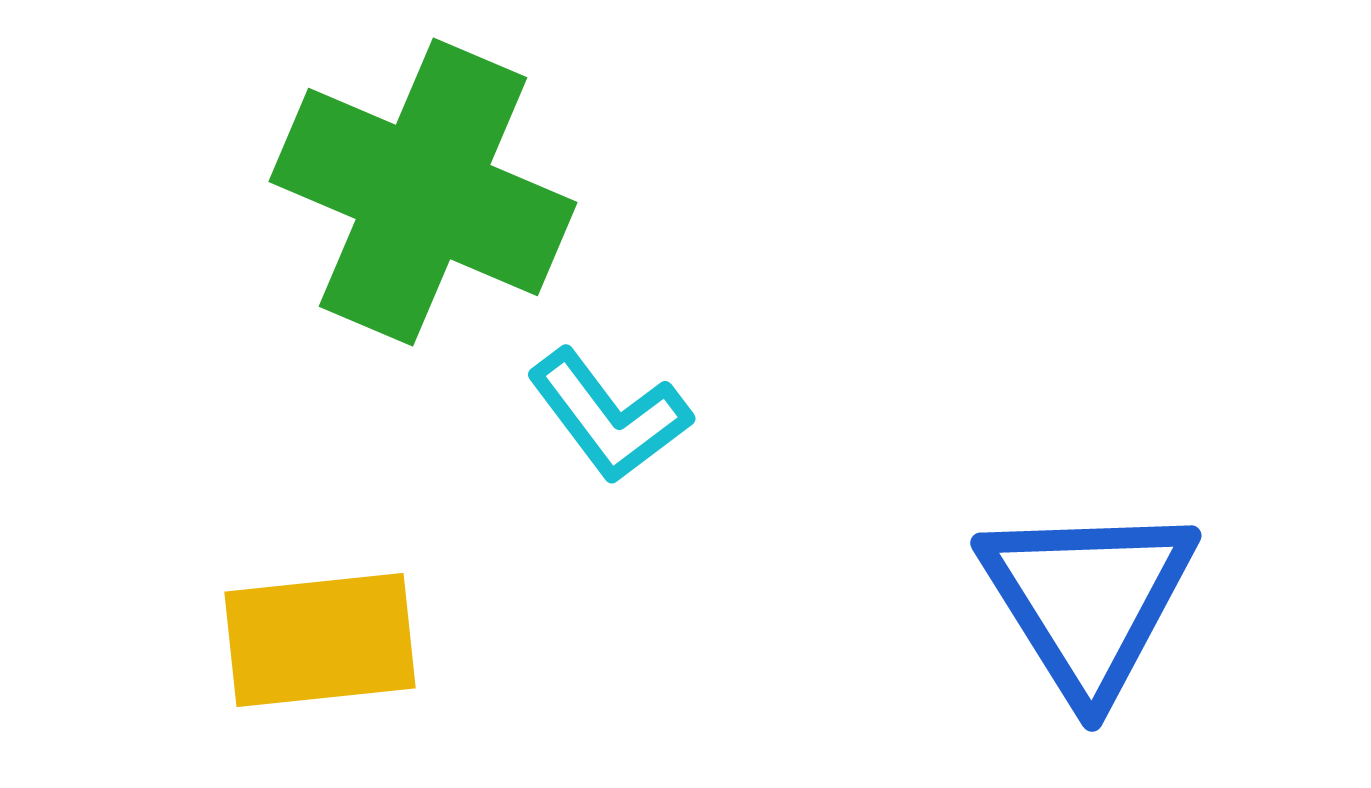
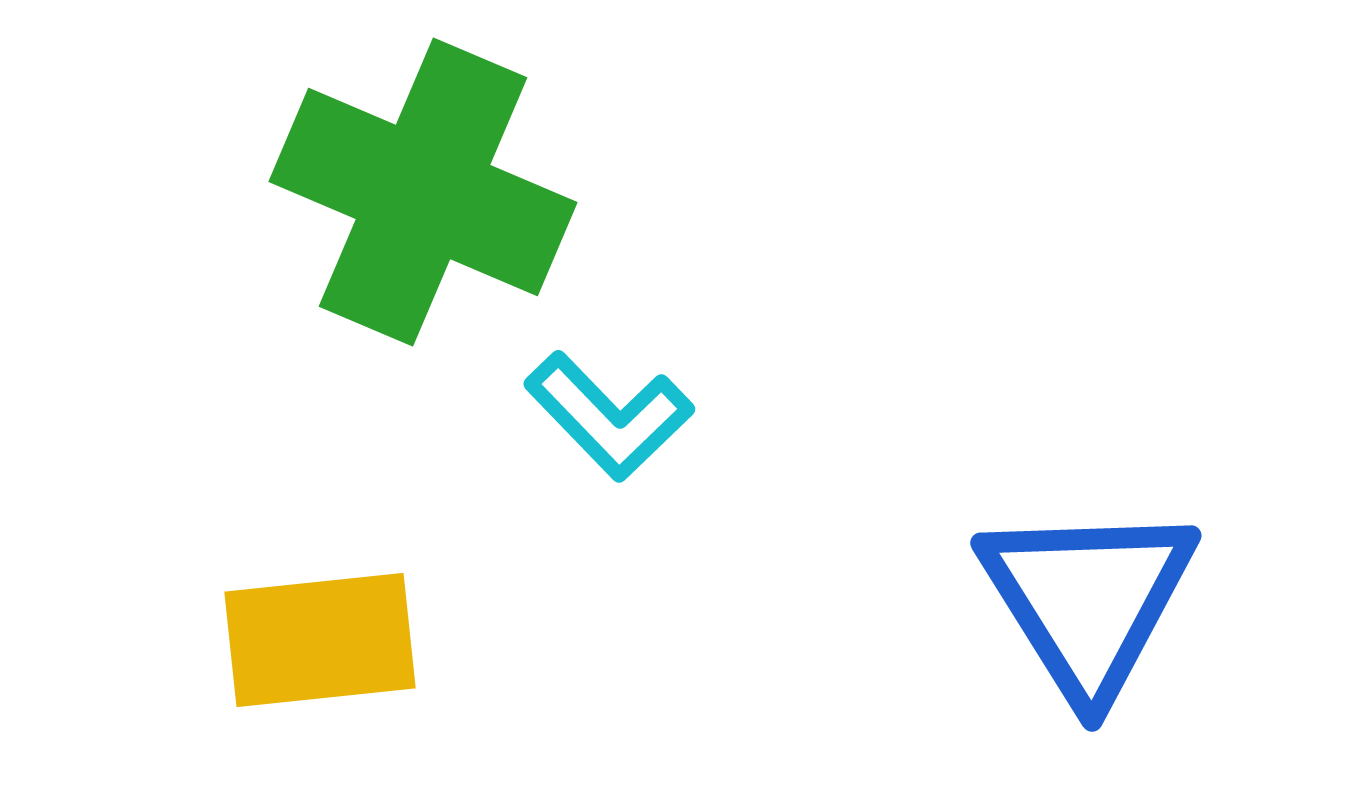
cyan L-shape: rotated 7 degrees counterclockwise
